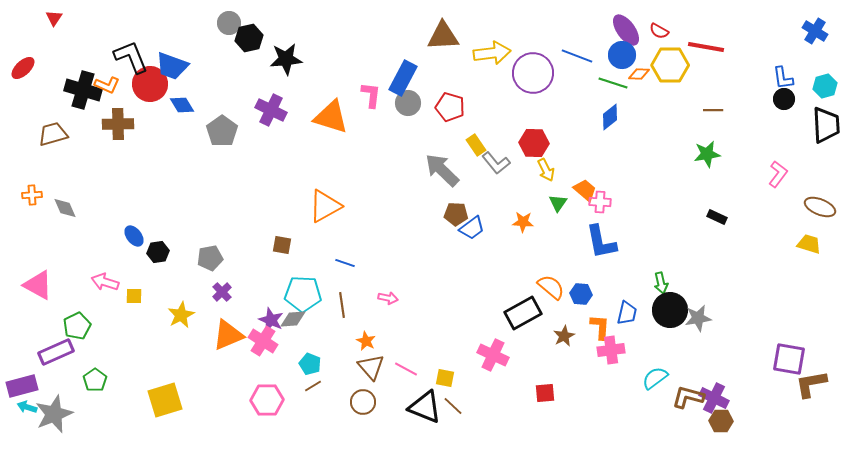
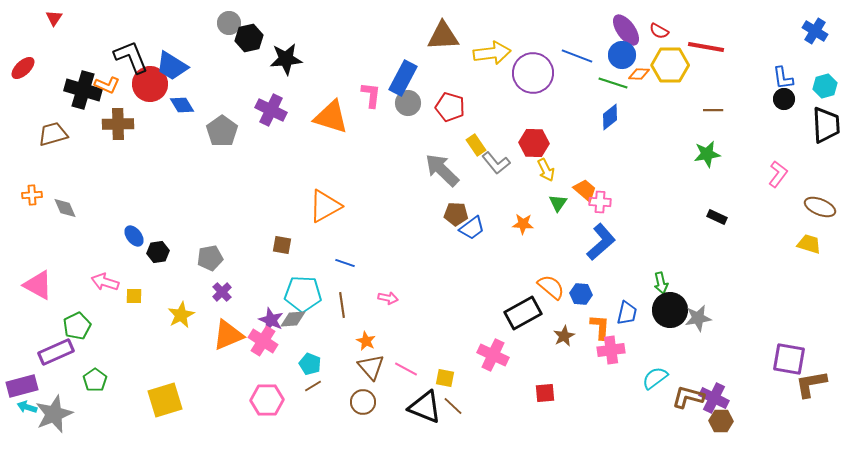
blue trapezoid at (172, 66): rotated 12 degrees clockwise
orange star at (523, 222): moved 2 px down
blue L-shape at (601, 242): rotated 120 degrees counterclockwise
